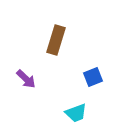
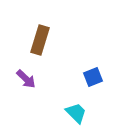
brown rectangle: moved 16 px left
cyan trapezoid: rotated 115 degrees counterclockwise
